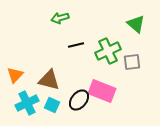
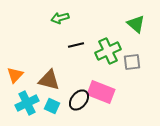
pink rectangle: moved 1 px left, 1 px down
cyan square: moved 1 px down
